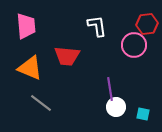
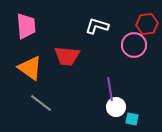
white L-shape: rotated 65 degrees counterclockwise
orange triangle: rotated 12 degrees clockwise
cyan square: moved 11 px left, 5 px down
